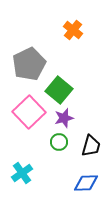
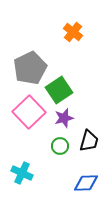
orange cross: moved 2 px down
gray pentagon: moved 1 px right, 4 px down
green square: rotated 16 degrees clockwise
green circle: moved 1 px right, 4 px down
black trapezoid: moved 2 px left, 5 px up
cyan cross: rotated 30 degrees counterclockwise
